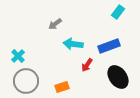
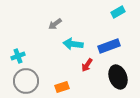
cyan rectangle: rotated 24 degrees clockwise
cyan cross: rotated 24 degrees clockwise
black ellipse: rotated 15 degrees clockwise
